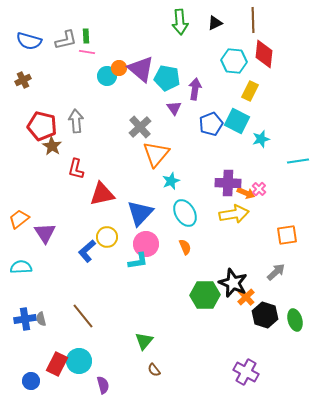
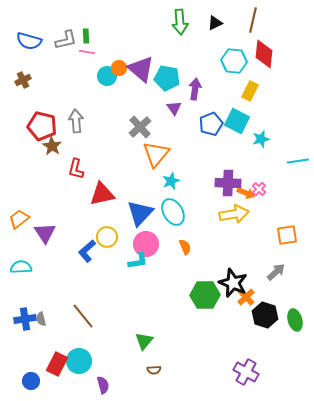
brown line at (253, 20): rotated 15 degrees clockwise
cyan ellipse at (185, 213): moved 12 px left, 1 px up
brown semicircle at (154, 370): rotated 56 degrees counterclockwise
